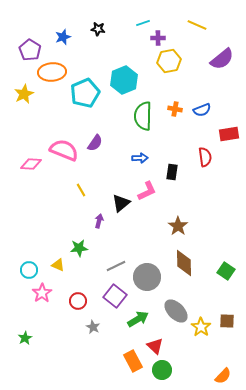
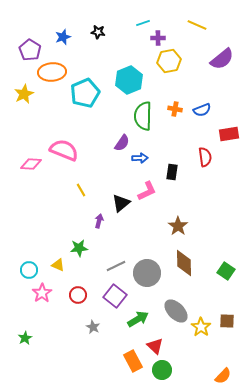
black star at (98, 29): moved 3 px down
cyan hexagon at (124, 80): moved 5 px right
purple semicircle at (95, 143): moved 27 px right
gray circle at (147, 277): moved 4 px up
red circle at (78, 301): moved 6 px up
